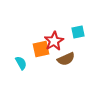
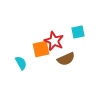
red star: rotated 18 degrees counterclockwise
